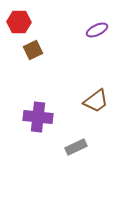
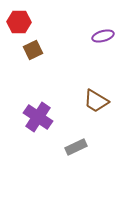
purple ellipse: moved 6 px right, 6 px down; rotated 10 degrees clockwise
brown trapezoid: rotated 68 degrees clockwise
purple cross: rotated 28 degrees clockwise
